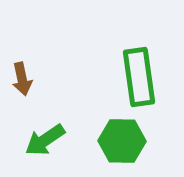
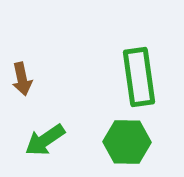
green hexagon: moved 5 px right, 1 px down
